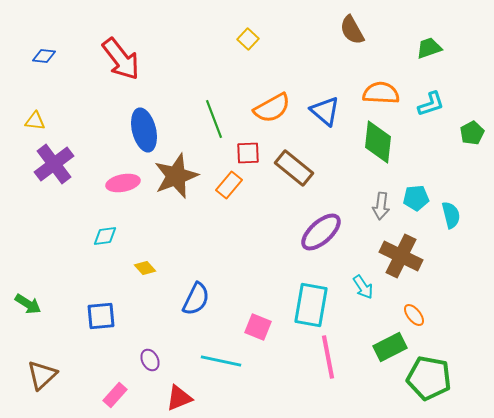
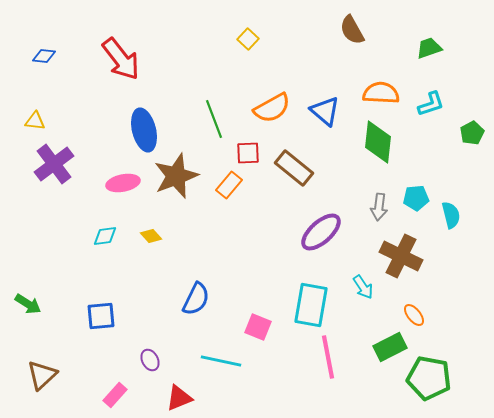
gray arrow at (381, 206): moved 2 px left, 1 px down
yellow diamond at (145, 268): moved 6 px right, 32 px up
